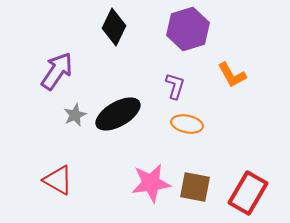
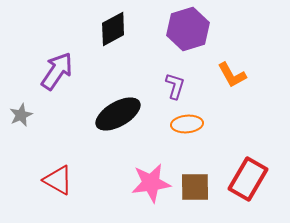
black diamond: moved 1 px left, 2 px down; rotated 36 degrees clockwise
gray star: moved 54 px left
orange ellipse: rotated 16 degrees counterclockwise
brown square: rotated 12 degrees counterclockwise
red rectangle: moved 14 px up
